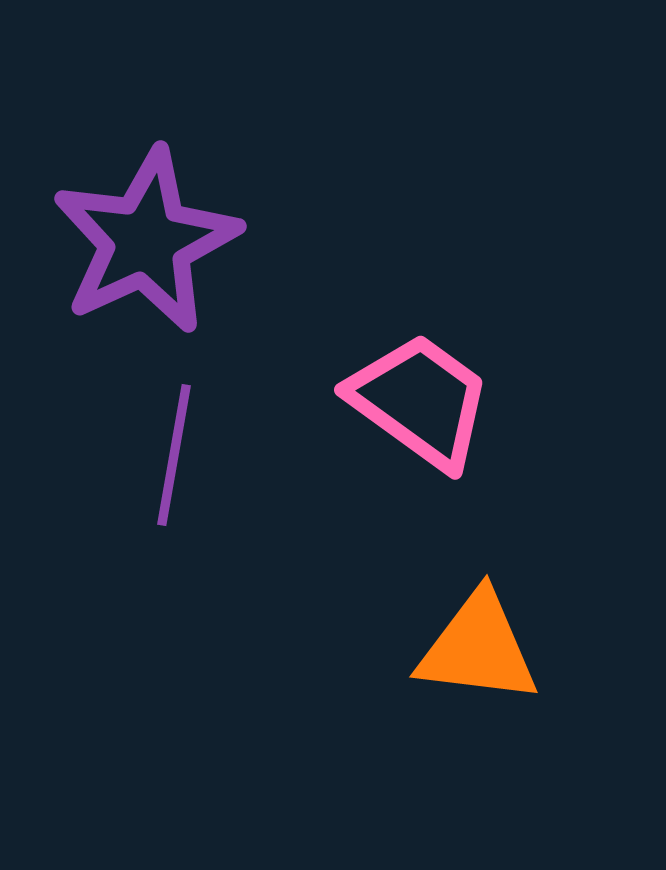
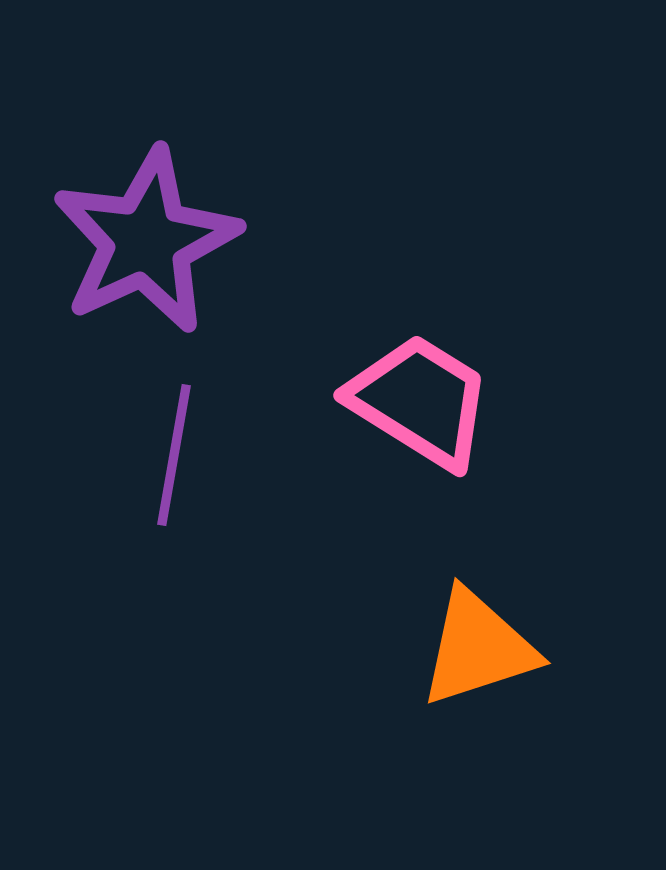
pink trapezoid: rotated 4 degrees counterclockwise
orange triangle: rotated 25 degrees counterclockwise
